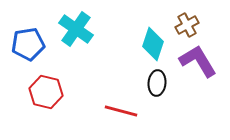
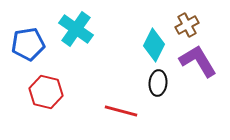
cyan diamond: moved 1 px right, 1 px down; rotated 8 degrees clockwise
black ellipse: moved 1 px right
